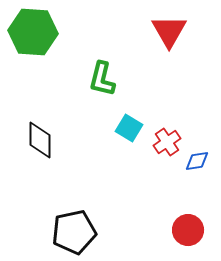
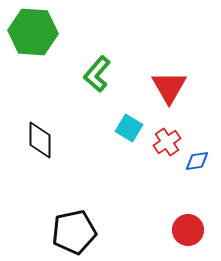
red triangle: moved 56 px down
green L-shape: moved 5 px left, 5 px up; rotated 27 degrees clockwise
